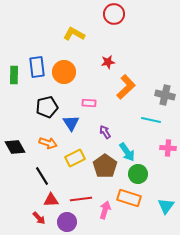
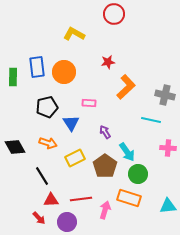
green rectangle: moved 1 px left, 2 px down
cyan triangle: moved 2 px right; rotated 48 degrees clockwise
